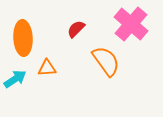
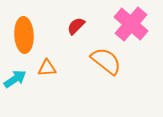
red semicircle: moved 3 px up
orange ellipse: moved 1 px right, 3 px up
orange semicircle: rotated 16 degrees counterclockwise
